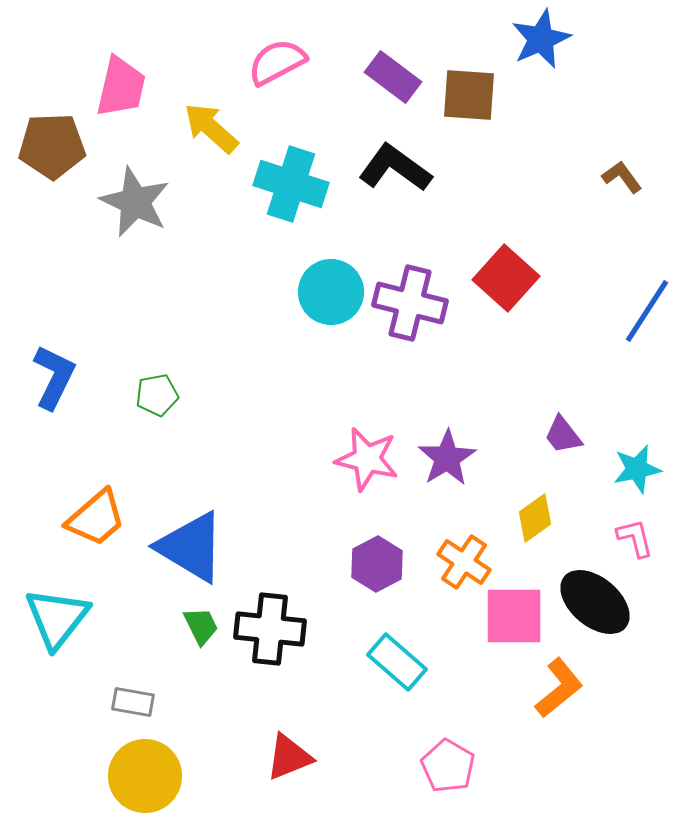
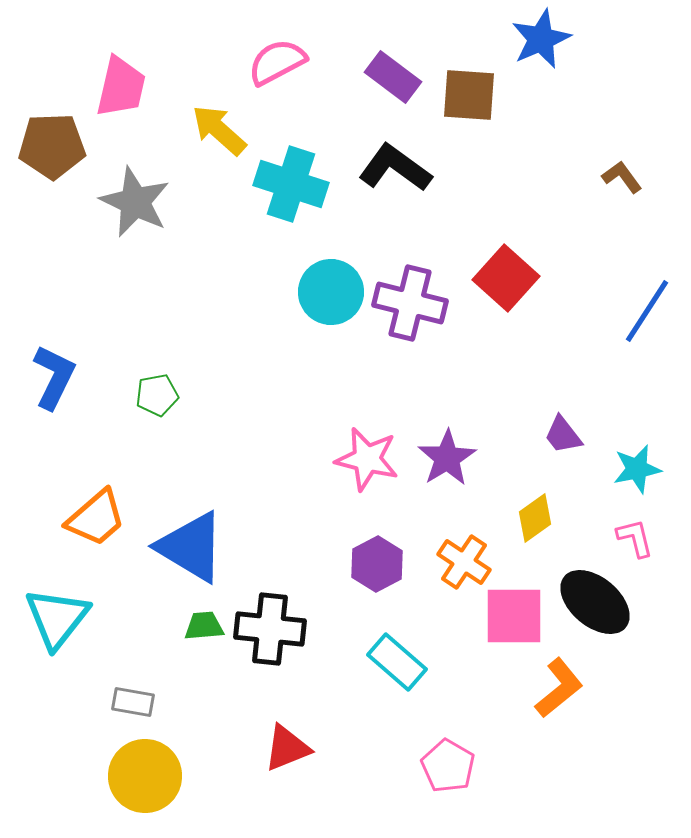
yellow arrow: moved 8 px right, 2 px down
green trapezoid: moved 3 px right; rotated 69 degrees counterclockwise
red triangle: moved 2 px left, 9 px up
